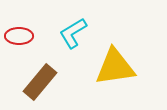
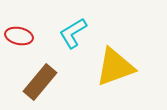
red ellipse: rotated 12 degrees clockwise
yellow triangle: rotated 12 degrees counterclockwise
